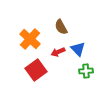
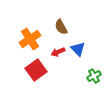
orange cross: rotated 15 degrees clockwise
green cross: moved 8 px right, 5 px down; rotated 24 degrees counterclockwise
